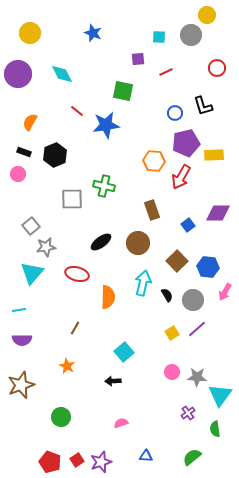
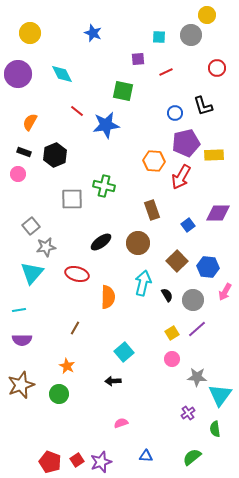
pink circle at (172, 372): moved 13 px up
green circle at (61, 417): moved 2 px left, 23 px up
